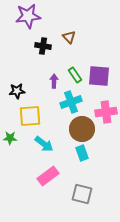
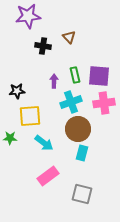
green rectangle: rotated 21 degrees clockwise
pink cross: moved 2 px left, 9 px up
brown circle: moved 4 px left
cyan arrow: moved 1 px up
cyan rectangle: rotated 35 degrees clockwise
